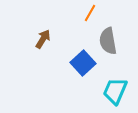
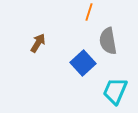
orange line: moved 1 px left, 1 px up; rotated 12 degrees counterclockwise
brown arrow: moved 5 px left, 4 px down
